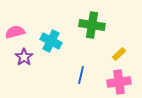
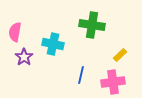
pink semicircle: rotated 66 degrees counterclockwise
cyan cross: moved 2 px right, 3 px down; rotated 15 degrees counterclockwise
yellow rectangle: moved 1 px right, 1 px down
pink cross: moved 6 px left
